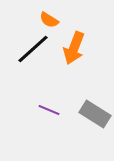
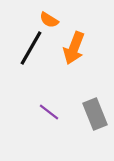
black line: moved 2 px left, 1 px up; rotated 18 degrees counterclockwise
purple line: moved 2 px down; rotated 15 degrees clockwise
gray rectangle: rotated 36 degrees clockwise
